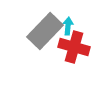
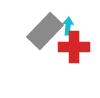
red cross: rotated 16 degrees counterclockwise
